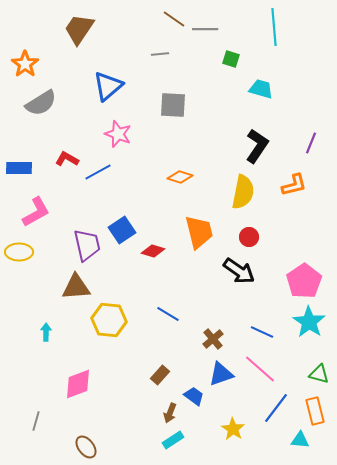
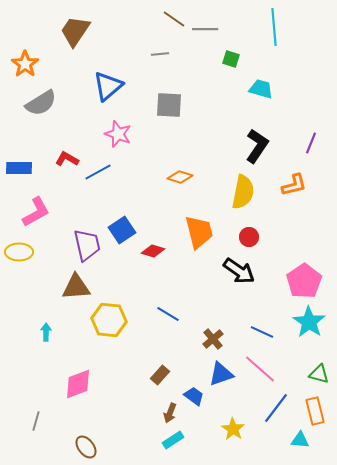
brown trapezoid at (79, 29): moved 4 px left, 2 px down
gray square at (173, 105): moved 4 px left
